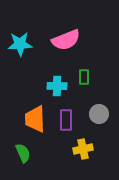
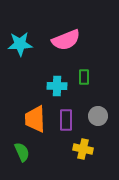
gray circle: moved 1 px left, 2 px down
yellow cross: rotated 24 degrees clockwise
green semicircle: moved 1 px left, 1 px up
